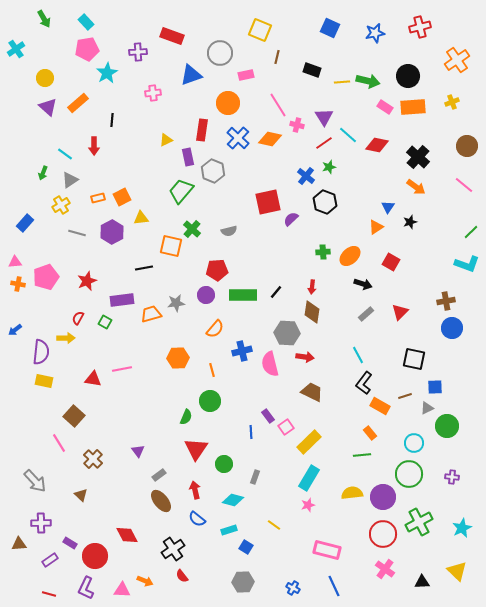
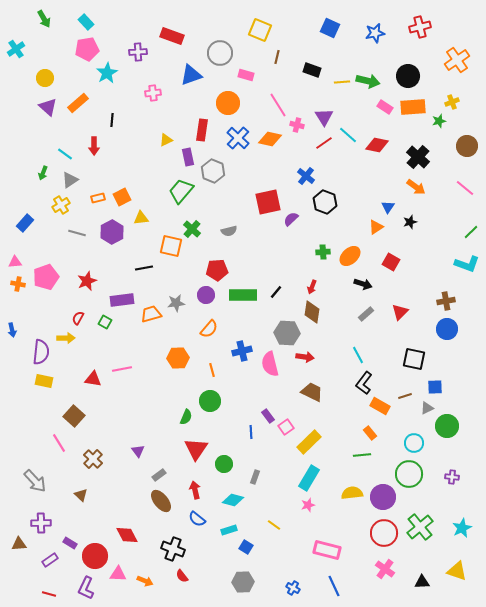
pink rectangle at (246, 75): rotated 28 degrees clockwise
green star at (329, 167): moved 110 px right, 46 px up
pink line at (464, 185): moved 1 px right, 3 px down
red arrow at (312, 287): rotated 16 degrees clockwise
blue circle at (452, 328): moved 5 px left, 1 px down
orange semicircle at (215, 329): moved 6 px left
blue arrow at (15, 330): moved 3 px left; rotated 64 degrees counterclockwise
green cross at (419, 522): moved 1 px right, 5 px down; rotated 12 degrees counterclockwise
red circle at (383, 534): moved 1 px right, 1 px up
black cross at (173, 549): rotated 35 degrees counterclockwise
yellow triangle at (457, 571): rotated 25 degrees counterclockwise
pink triangle at (122, 590): moved 4 px left, 16 px up
